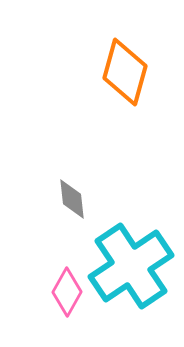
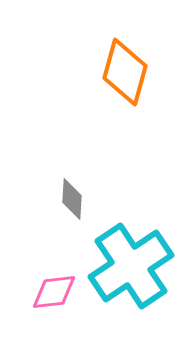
gray diamond: rotated 9 degrees clockwise
pink diamond: moved 13 px left; rotated 54 degrees clockwise
